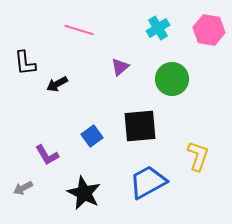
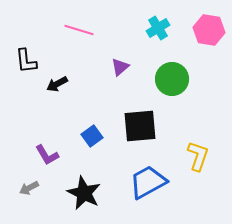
black L-shape: moved 1 px right, 2 px up
gray arrow: moved 6 px right
